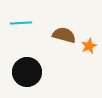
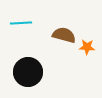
orange star: moved 2 px left, 1 px down; rotated 28 degrees clockwise
black circle: moved 1 px right
